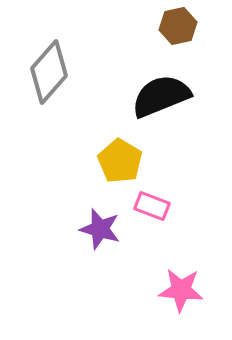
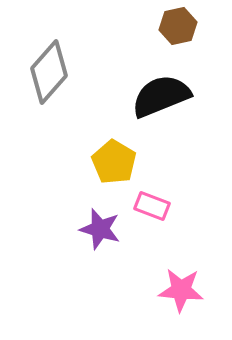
yellow pentagon: moved 6 px left, 1 px down
